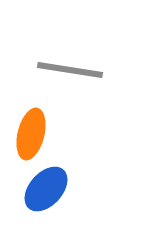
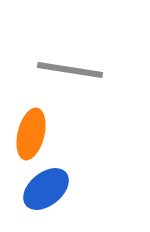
blue ellipse: rotated 9 degrees clockwise
